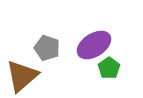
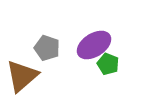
green pentagon: moved 1 px left, 4 px up; rotated 15 degrees counterclockwise
